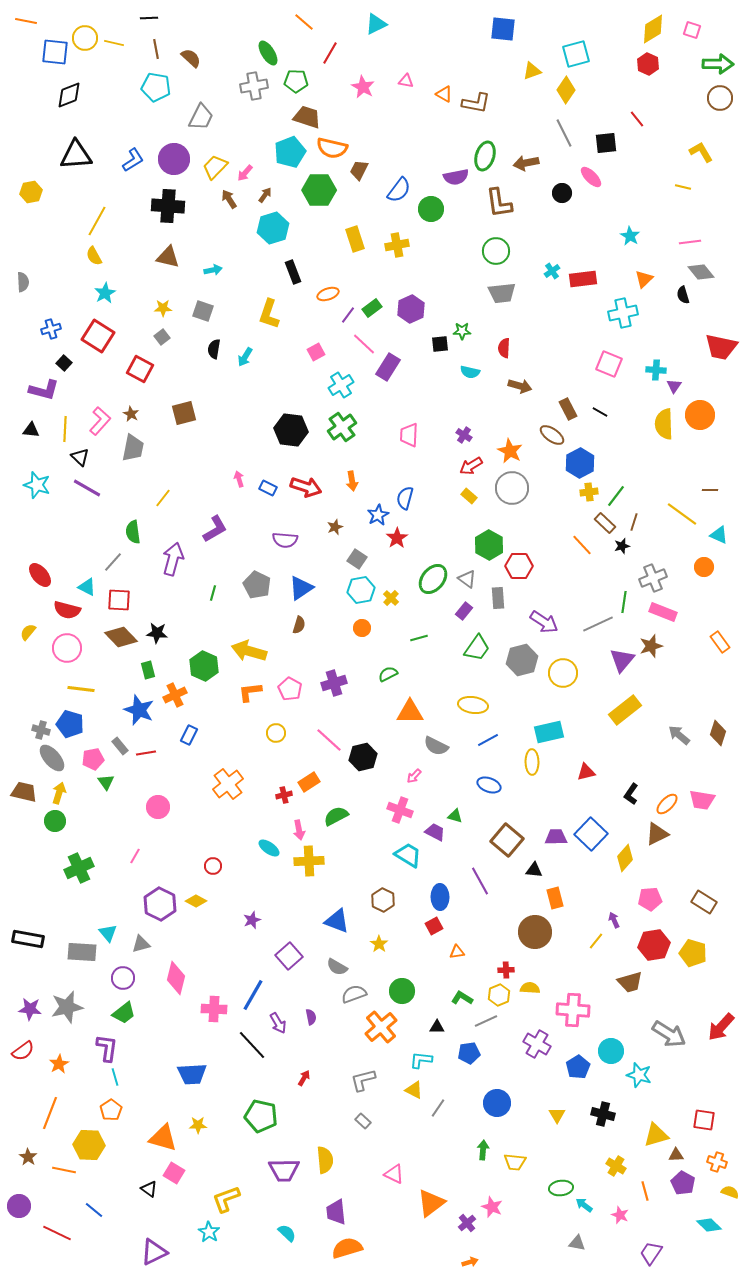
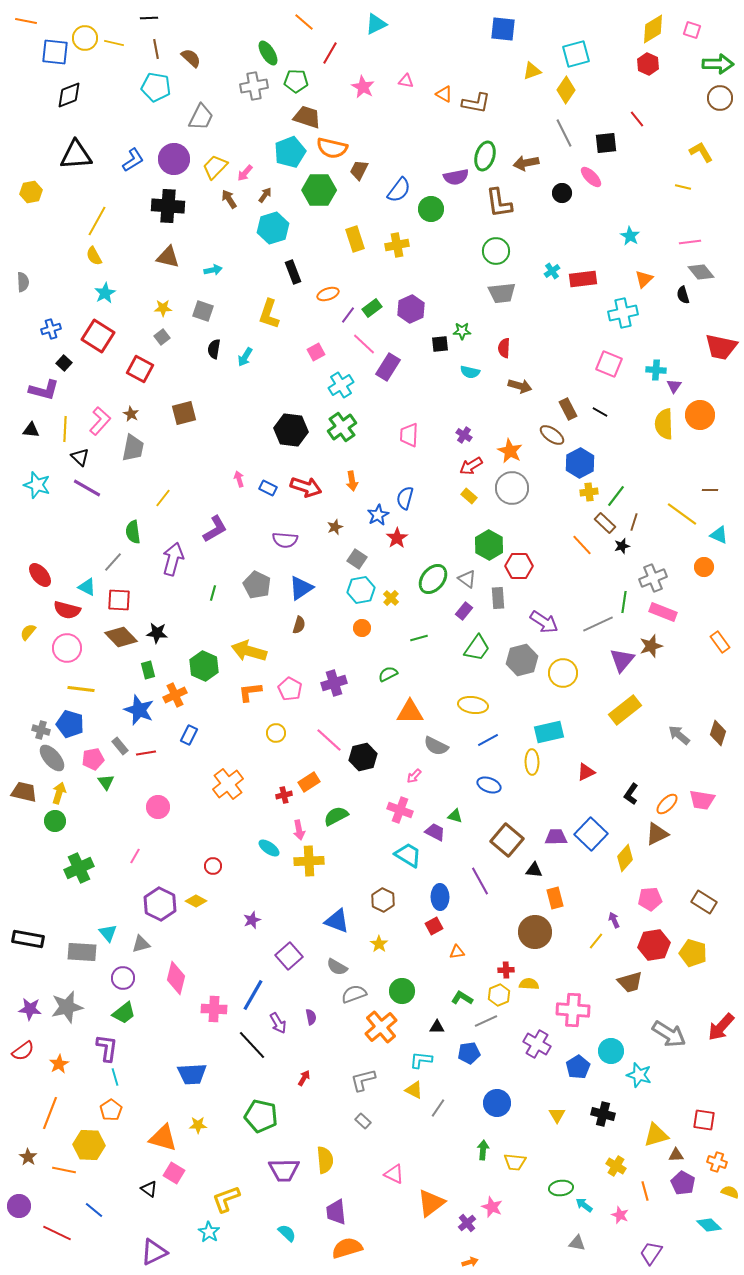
red triangle at (586, 772): rotated 12 degrees counterclockwise
yellow semicircle at (530, 988): moved 1 px left, 4 px up
